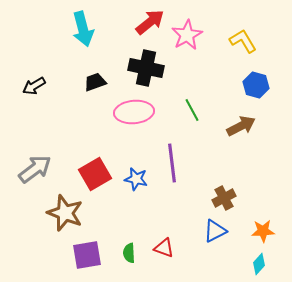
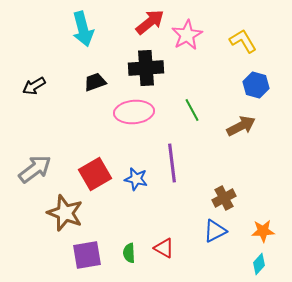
black cross: rotated 16 degrees counterclockwise
red triangle: rotated 10 degrees clockwise
